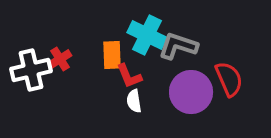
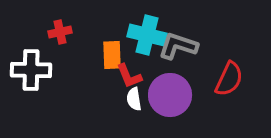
cyan cross: rotated 12 degrees counterclockwise
red cross: moved 27 px up; rotated 20 degrees clockwise
white cross: rotated 15 degrees clockwise
red semicircle: rotated 48 degrees clockwise
purple circle: moved 21 px left, 3 px down
white semicircle: moved 2 px up
